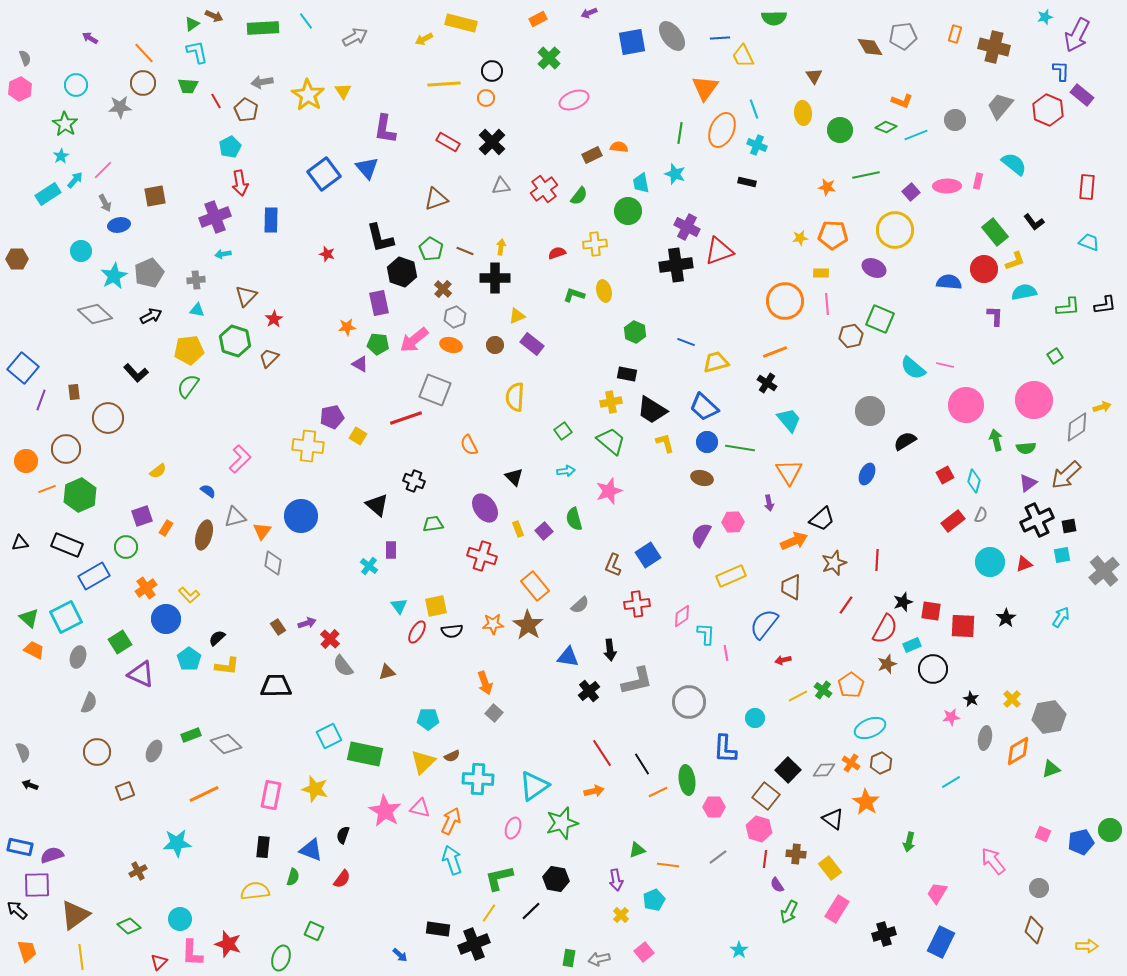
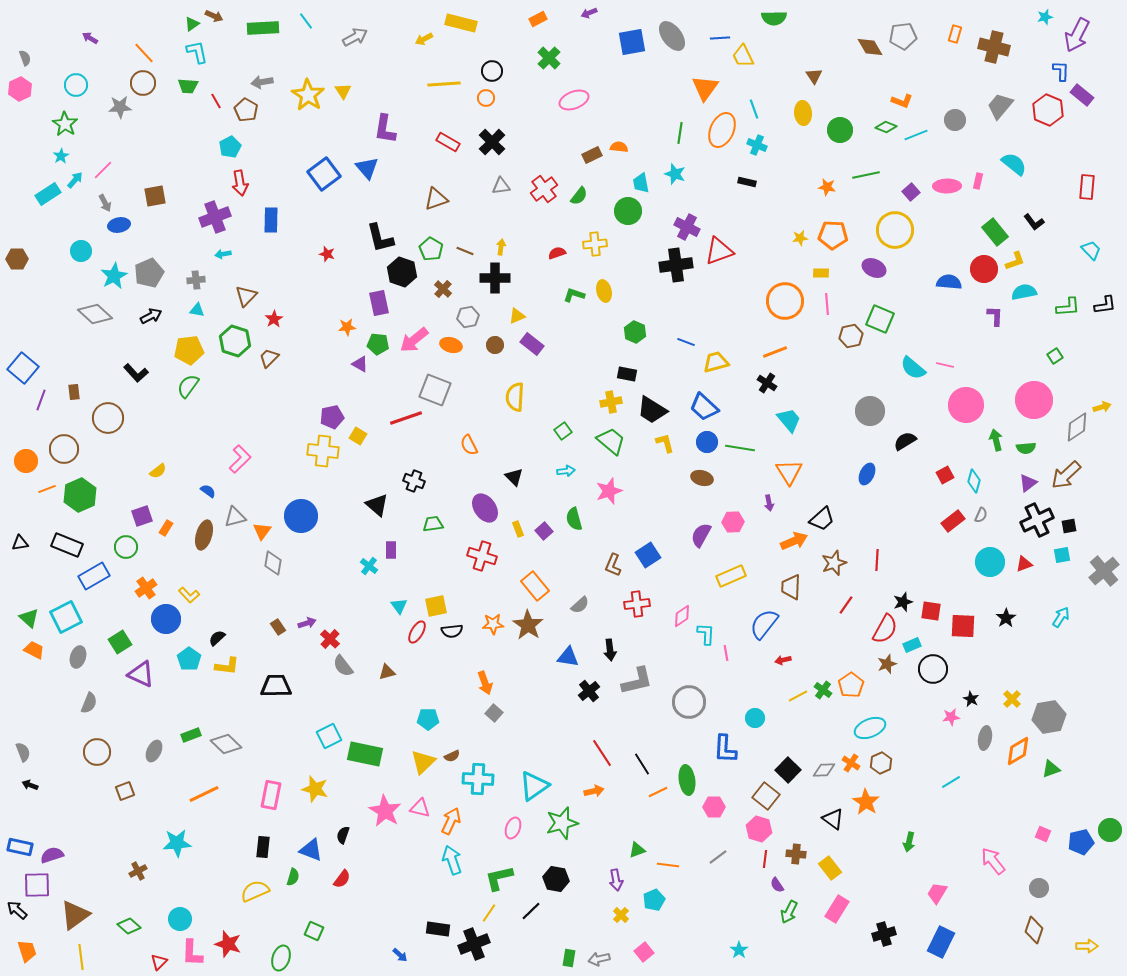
cyan trapezoid at (1089, 242): moved 2 px right, 8 px down; rotated 25 degrees clockwise
gray hexagon at (455, 317): moved 13 px right; rotated 10 degrees clockwise
yellow cross at (308, 446): moved 15 px right, 5 px down
brown circle at (66, 449): moved 2 px left
yellow semicircle at (255, 891): rotated 16 degrees counterclockwise
